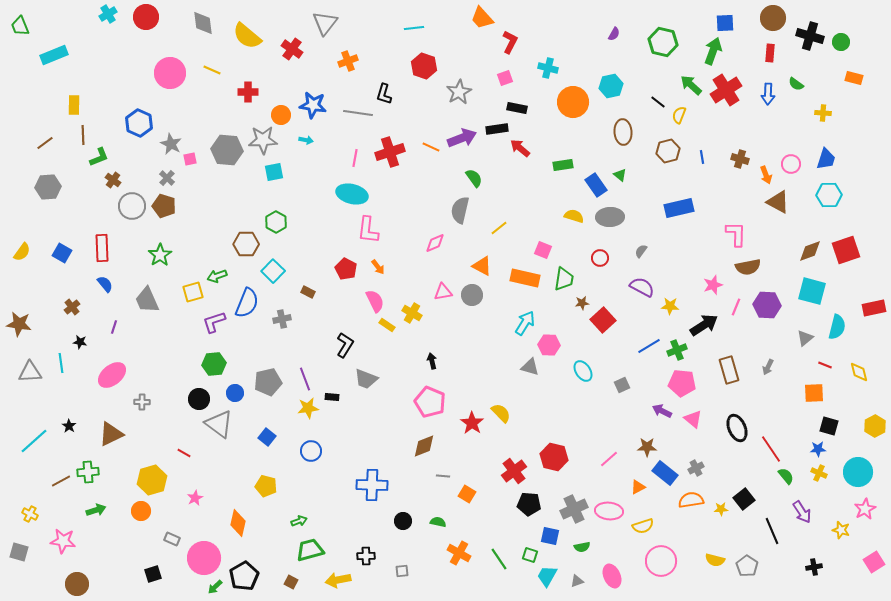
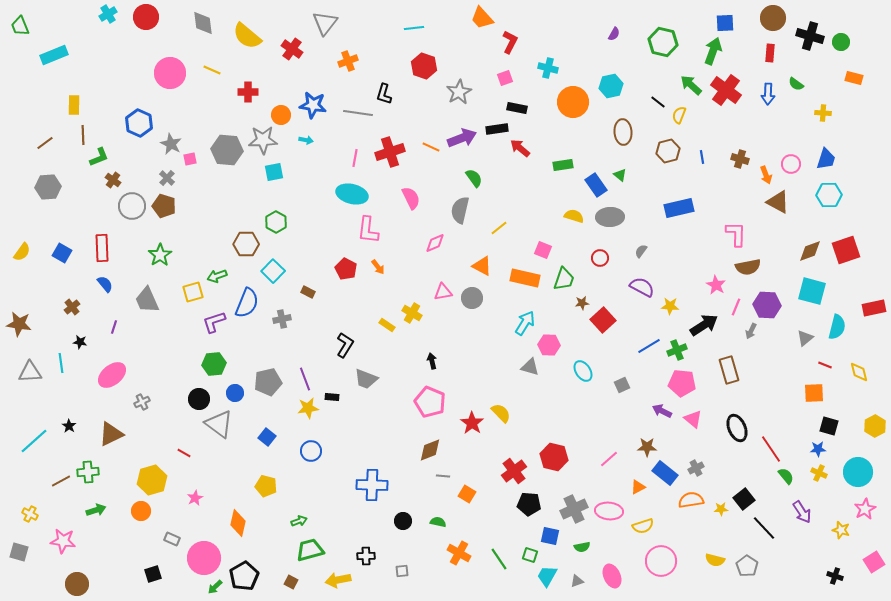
red cross at (726, 90): rotated 20 degrees counterclockwise
green trapezoid at (564, 279): rotated 10 degrees clockwise
pink star at (713, 285): moved 3 px right; rotated 24 degrees counterclockwise
gray circle at (472, 295): moved 3 px down
pink semicircle at (375, 301): moved 36 px right, 103 px up
gray arrow at (768, 367): moved 17 px left, 36 px up
gray cross at (142, 402): rotated 28 degrees counterclockwise
brown diamond at (424, 446): moved 6 px right, 4 px down
black line at (772, 531): moved 8 px left, 3 px up; rotated 20 degrees counterclockwise
black cross at (814, 567): moved 21 px right, 9 px down; rotated 28 degrees clockwise
